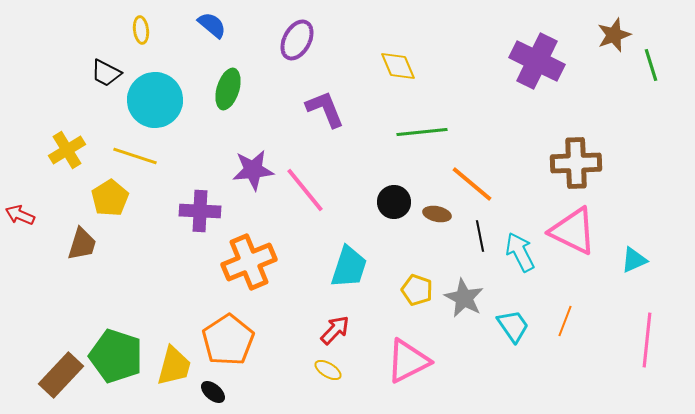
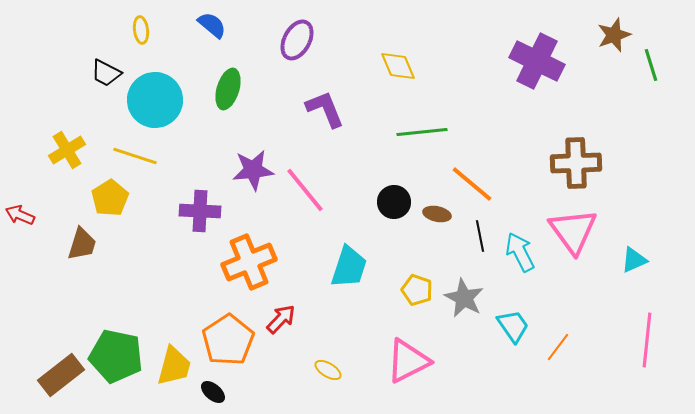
pink triangle at (573, 231): rotated 28 degrees clockwise
orange line at (565, 321): moved 7 px left, 26 px down; rotated 16 degrees clockwise
red arrow at (335, 330): moved 54 px left, 11 px up
green pentagon at (116, 356): rotated 6 degrees counterclockwise
brown rectangle at (61, 375): rotated 9 degrees clockwise
